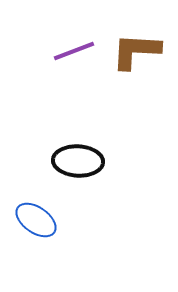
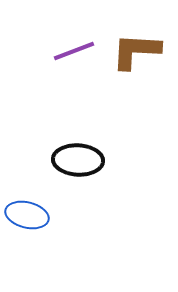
black ellipse: moved 1 px up
blue ellipse: moved 9 px left, 5 px up; rotated 21 degrees counterclockwise
